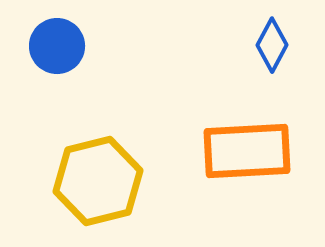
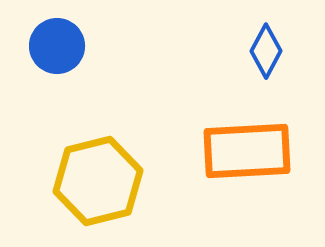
blue diamond: moved 6 px left, 6 px down
